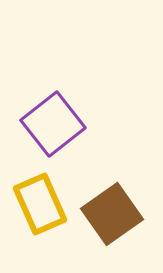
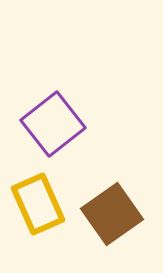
yellow rectangle: moved 2 px left
